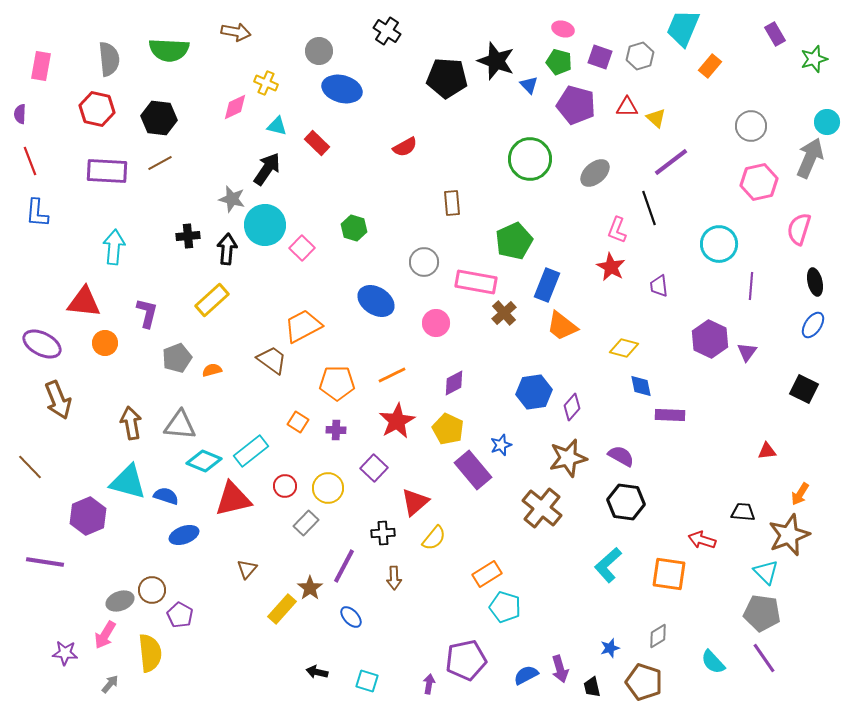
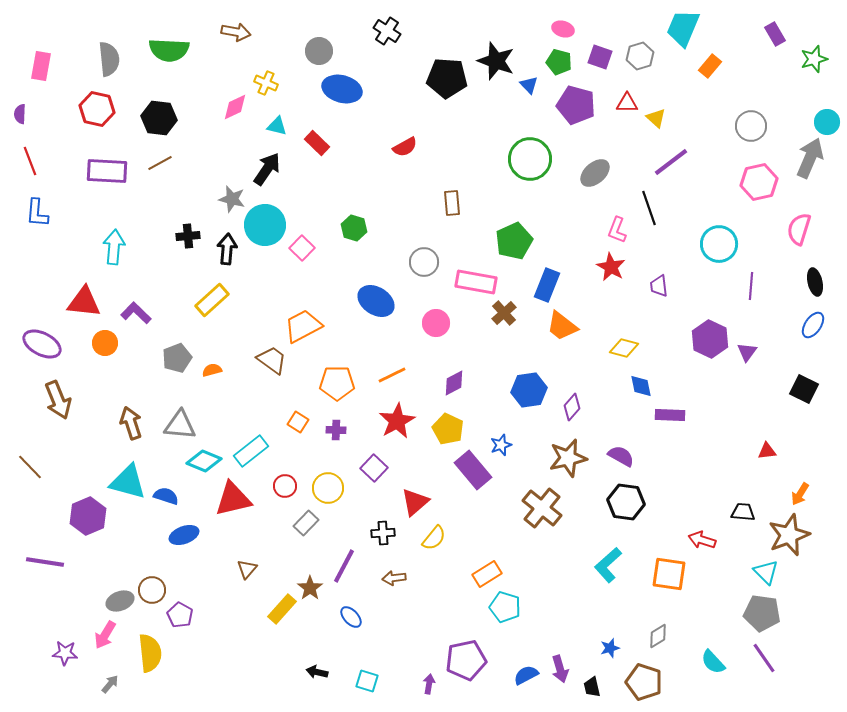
red triangle at (627, 107): moved 4 px up
purple L-shape at (147, 313): moved 11 px left; rotated 60 degrees counterclockwise
blue hexagon at (534, 392): moved 5 px left, 2 px up
brown arrow at (131, 423): rotated 8 degrees counterclockwise
brown arrow at (394, 578): rotated 85 degrees clockwise
